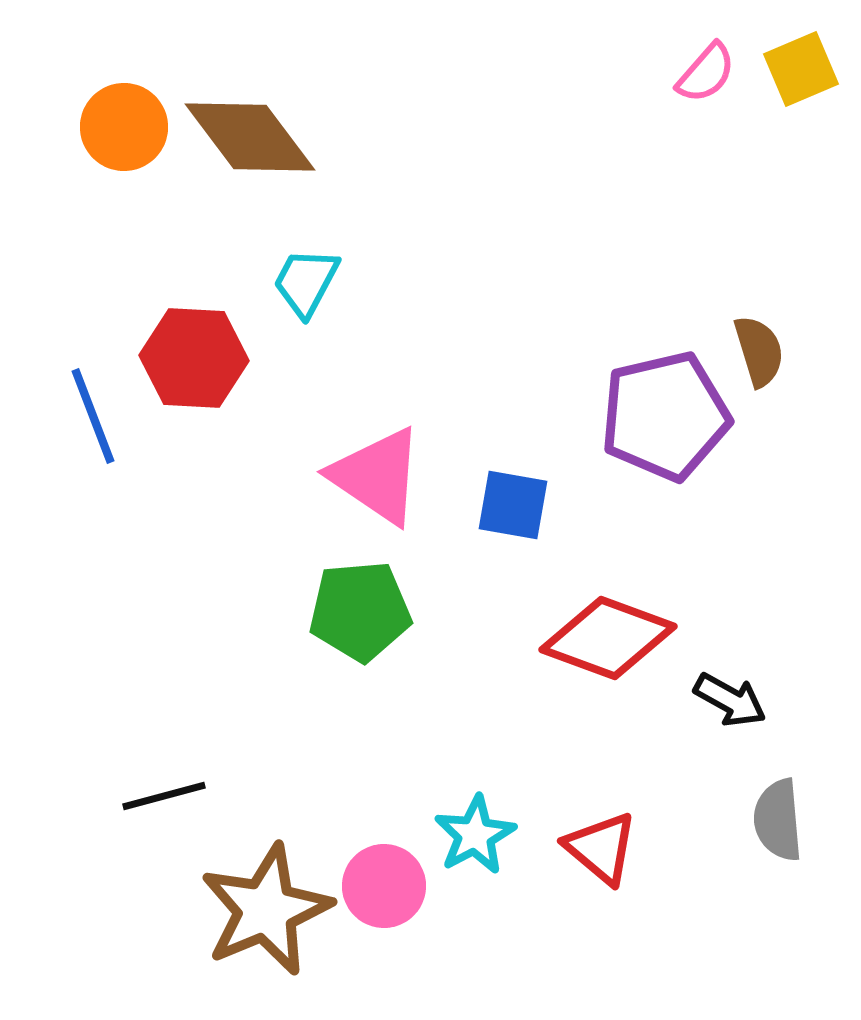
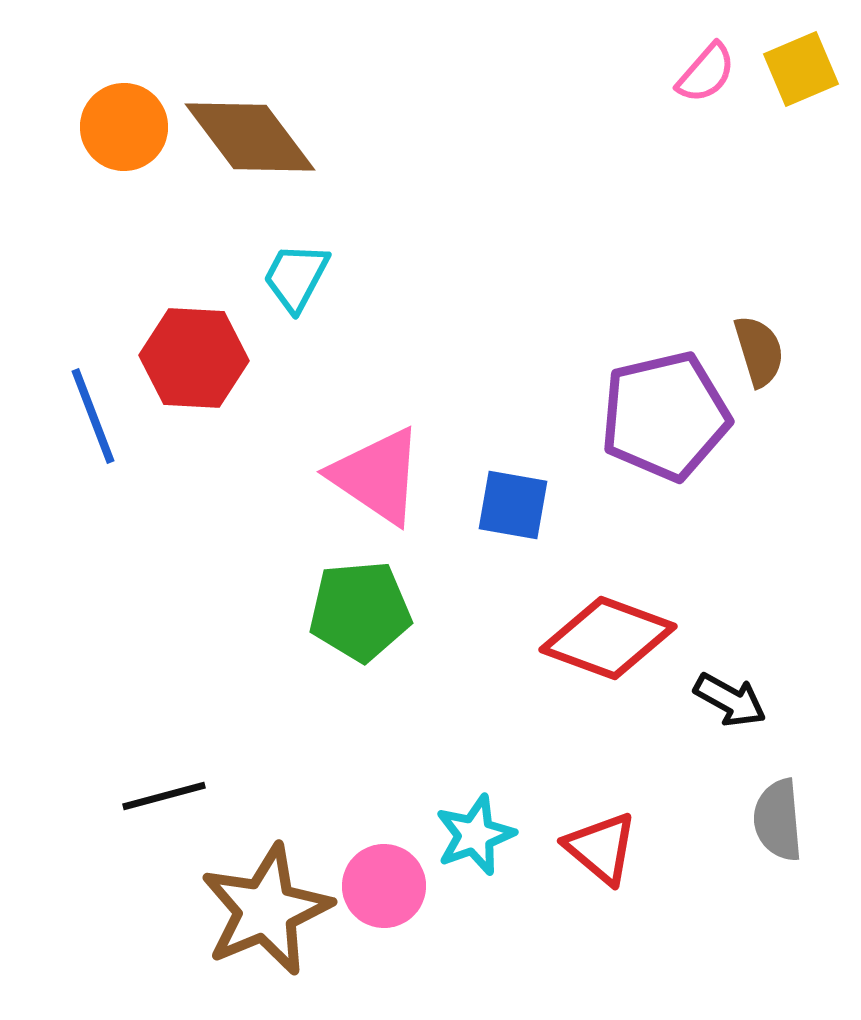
cyan trapezoid: moved 10 px left, 5 px up
cyan star: rotated 8 degrees clockwise
